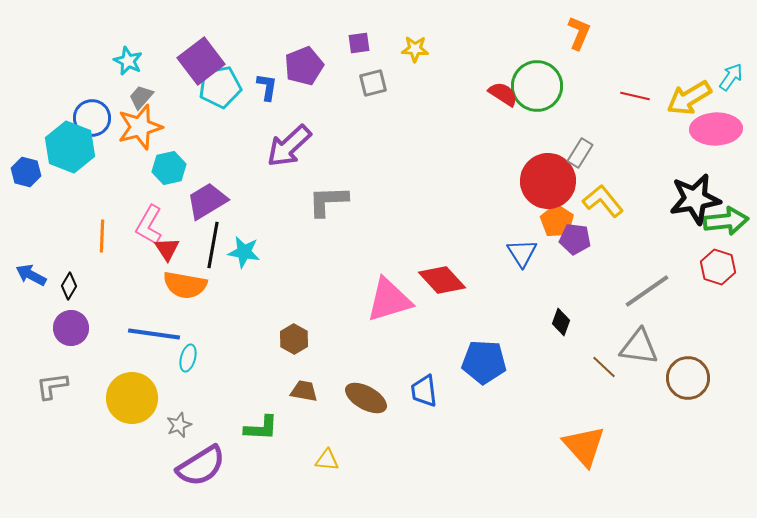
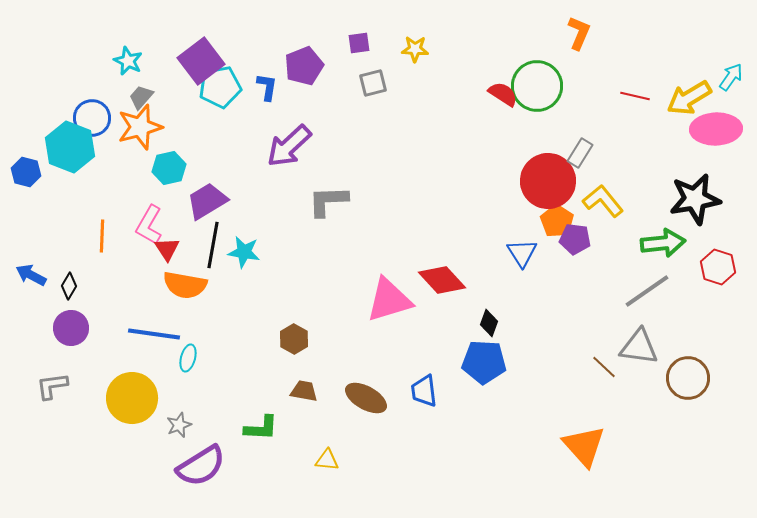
green arrow at (726, 221): moved 63 px left, 22 px down
black diamond at (561, 322): moved 72 px left, 1 px down
